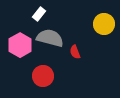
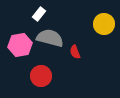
pink hexagon: rotated 20 degrees clockwise
red circle: moved 2 px left
